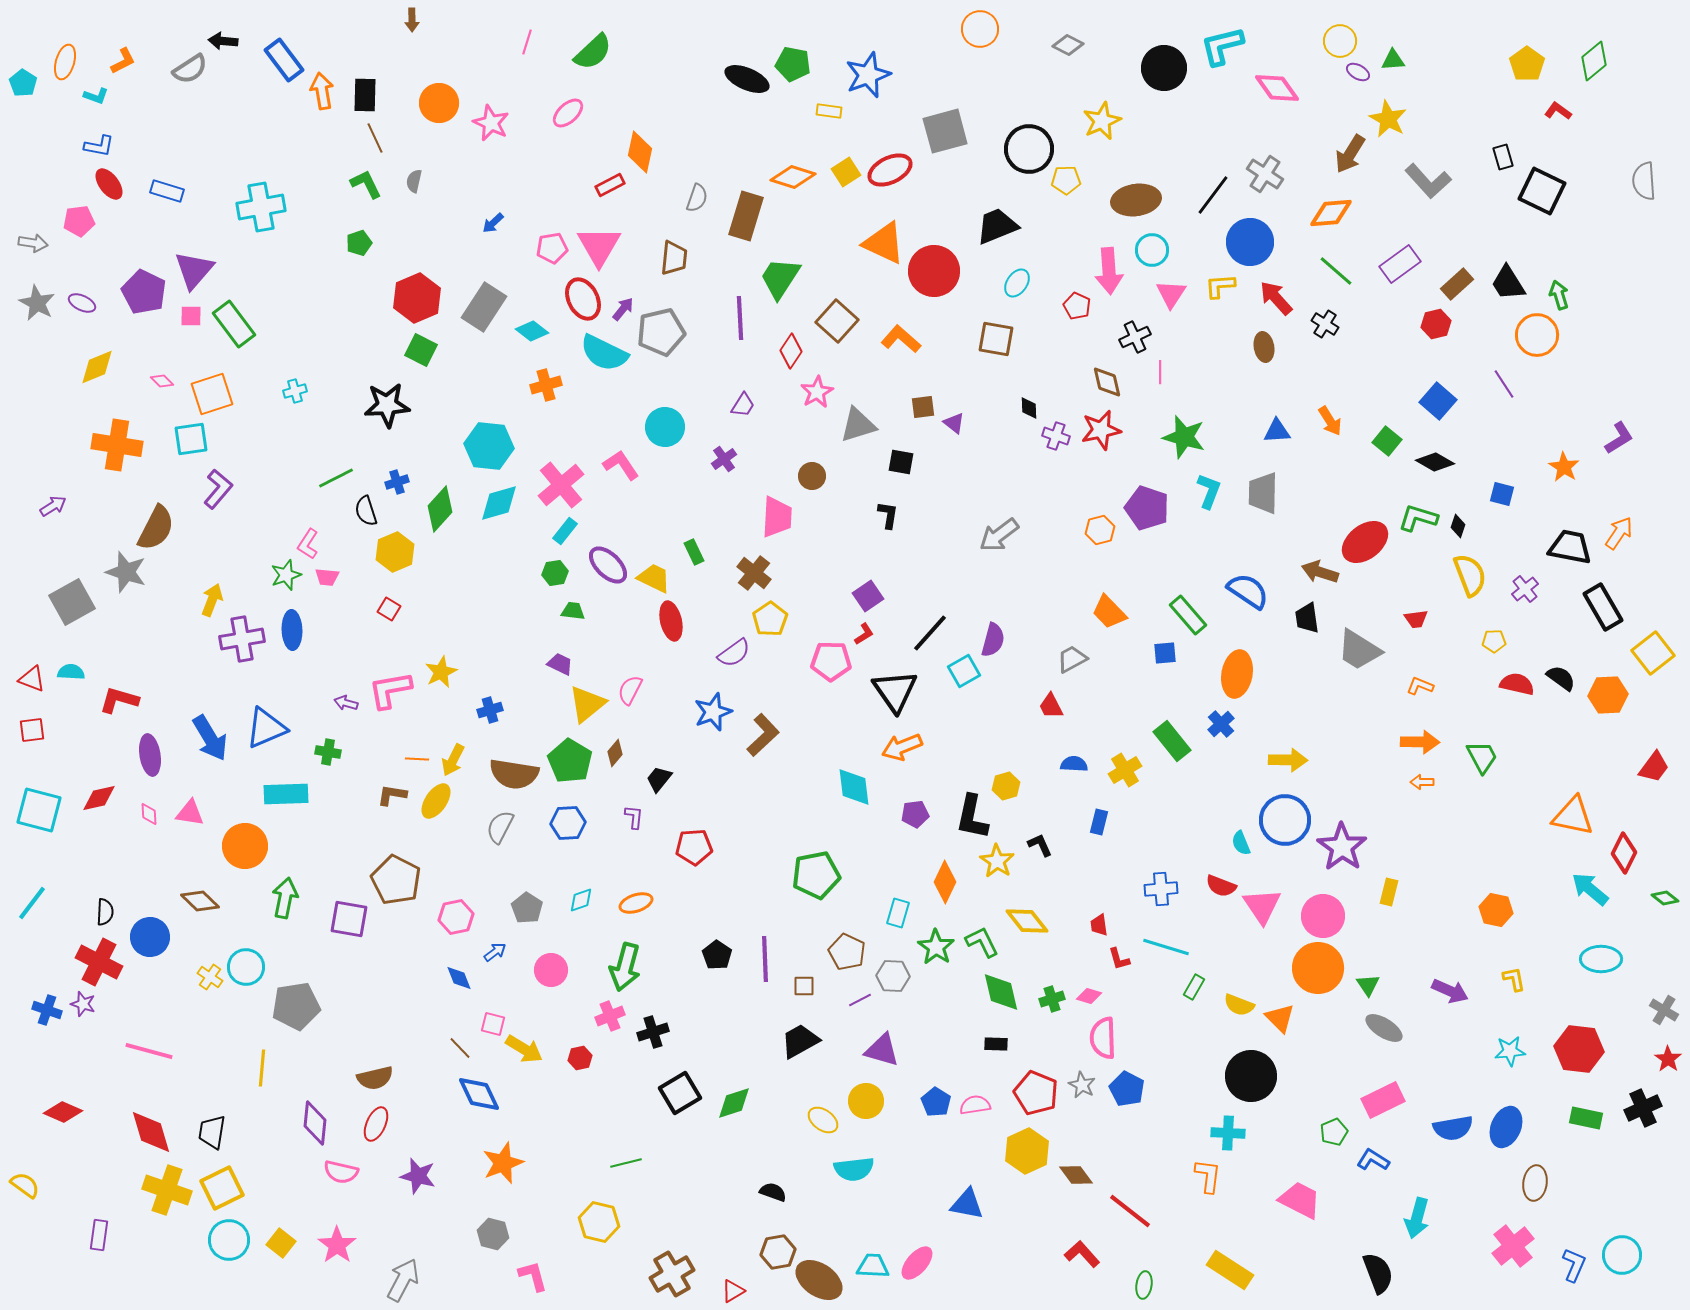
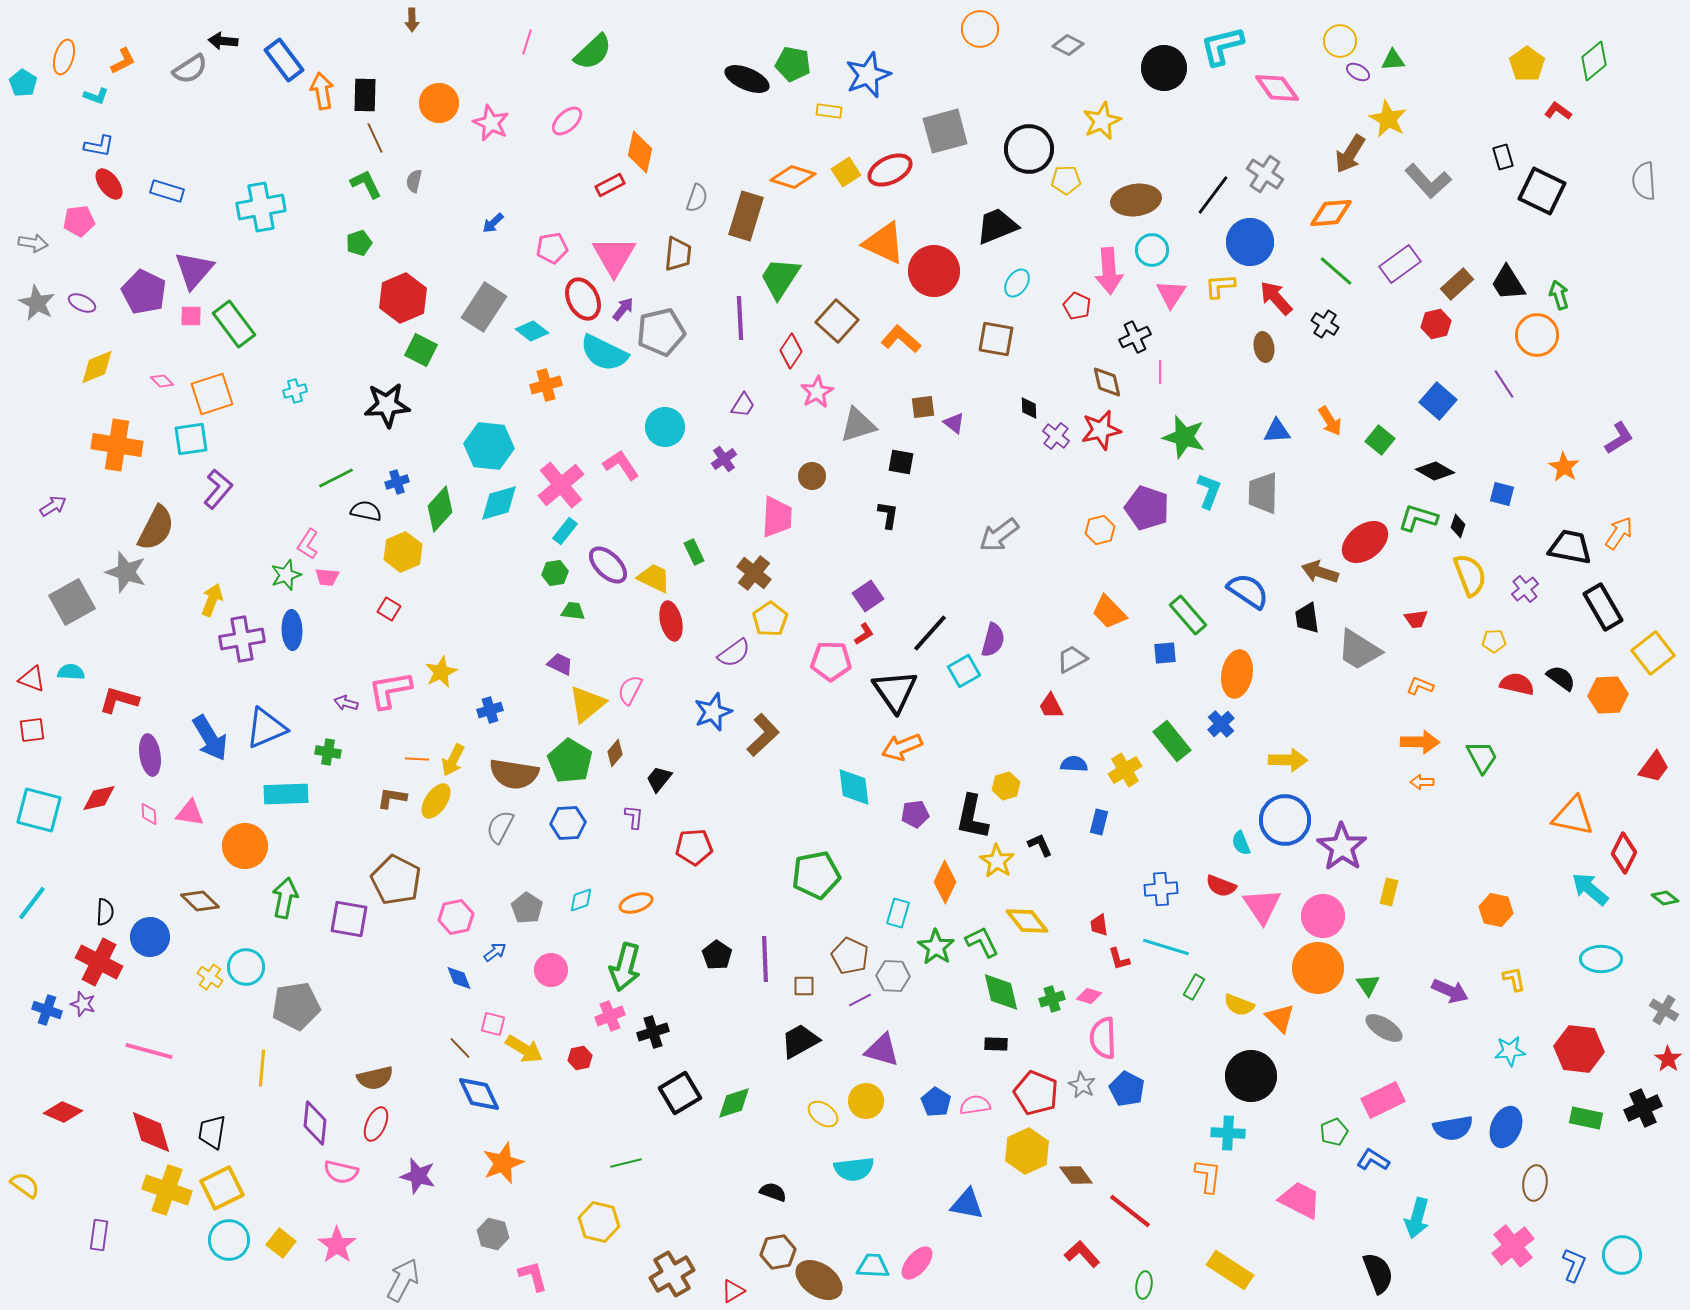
orange ellipse at (65, 62): moved 1 px left, 5 px up
pink ellipse at (568, 113): moved 1 px left, 8 px down
pink triangle at (599, 246): moved 15 px right, 10 px down
brown trapezoid at (674, 258): moved 4 px right, 4 px up
red hexagon at (417, 298): moved 14 px left
purple cross at (1056, 436): rotated 20 degrees clockwise
green square at (1387, 441): moved 7 px left, 1 px up
black diamond at (1435, 462): moved 9 px down
black semicircle at (366, 511): rotated 120 degrees clockwise
yellow hexagon at (395, 552): moved 8 px right
brown L-shape at (392, 795): moved 3 px down
brown pentagon at (847, 952): moved 3 px right, 4 px down
yellow ellipse at (823, 1120): moved 6 px up
